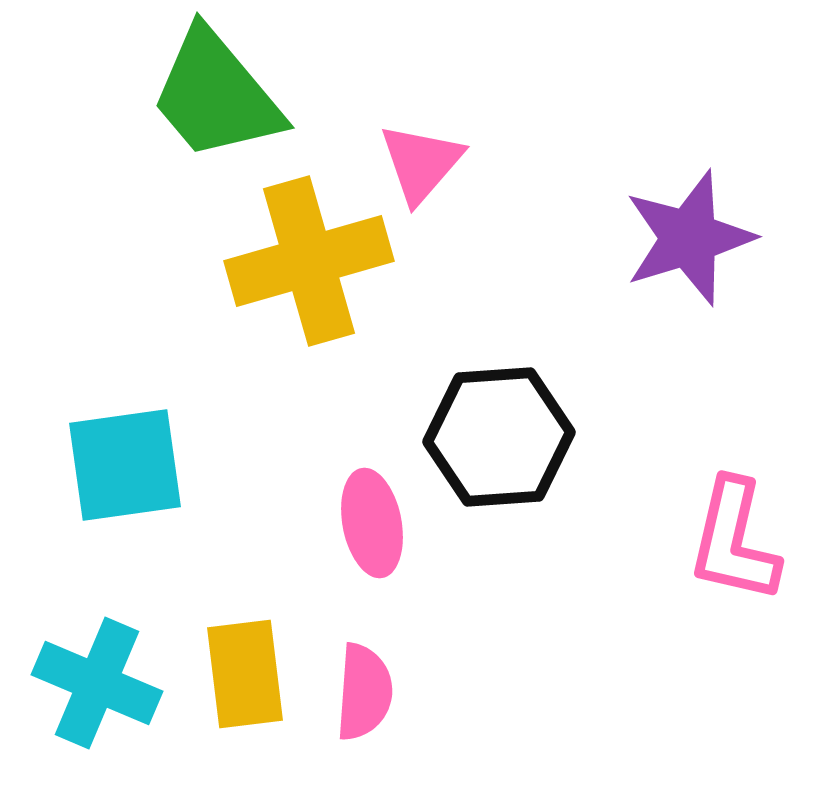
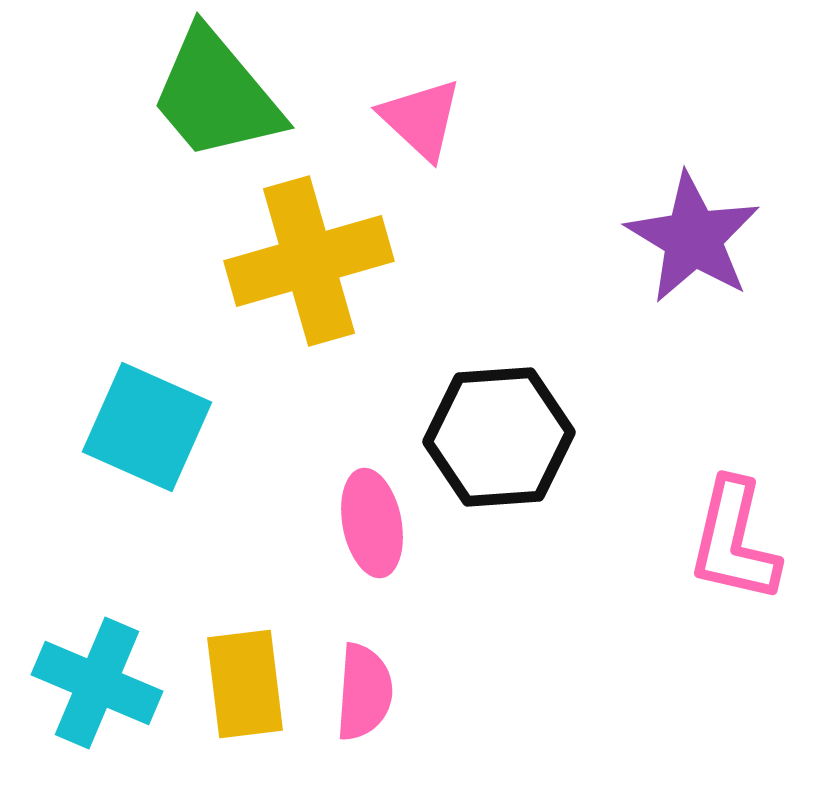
pink triangle: moved 44 px up; rotated 28 degrees counterclockwise
purple star: moved 4 px right; rotated 24 degrees counterclockwise
cyan square: moved 22 px right, 38 px up; rotated 32 degrees clockwise
yellow rectangle: moved 10 px down
